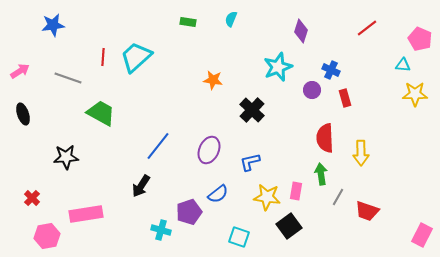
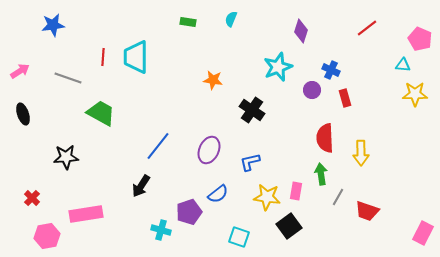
cyan trapezoid at (136, 57): rotated 48 degrees counterclockwise
black cross at (252, 110): rotated 10 degrees counterclockwise
pink rectangle at (422, 235): moved 1 px right, 2 px up
